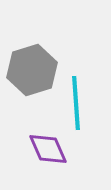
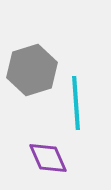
purple diamond: moved 9 px down
